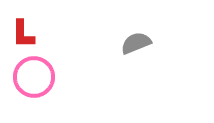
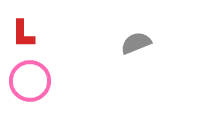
pink circle: moved 4 px left, 4 px down
